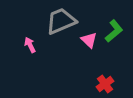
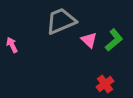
green L-shape: moved 9 px down
pink arrow: moved 18 px left
